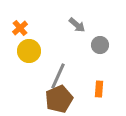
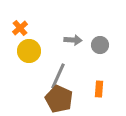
gray arrow: moved 4 px left, 15 px down; rotated 36 degrees counterclockwise
brown pentagon: rotated 24 degrees counterclockwise
